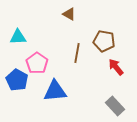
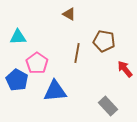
red arrow: moved 9 px right, 2 px down
gray rectangle: moved 7 px left
